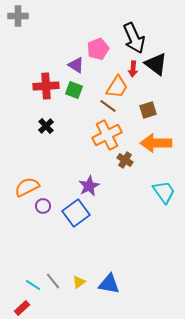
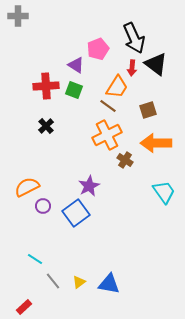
red arrow: moved 1 px left, 1 px up
cyan line: moved 2 px right, 26 px up
red rectangle: moved 2 px right, 1 px up
